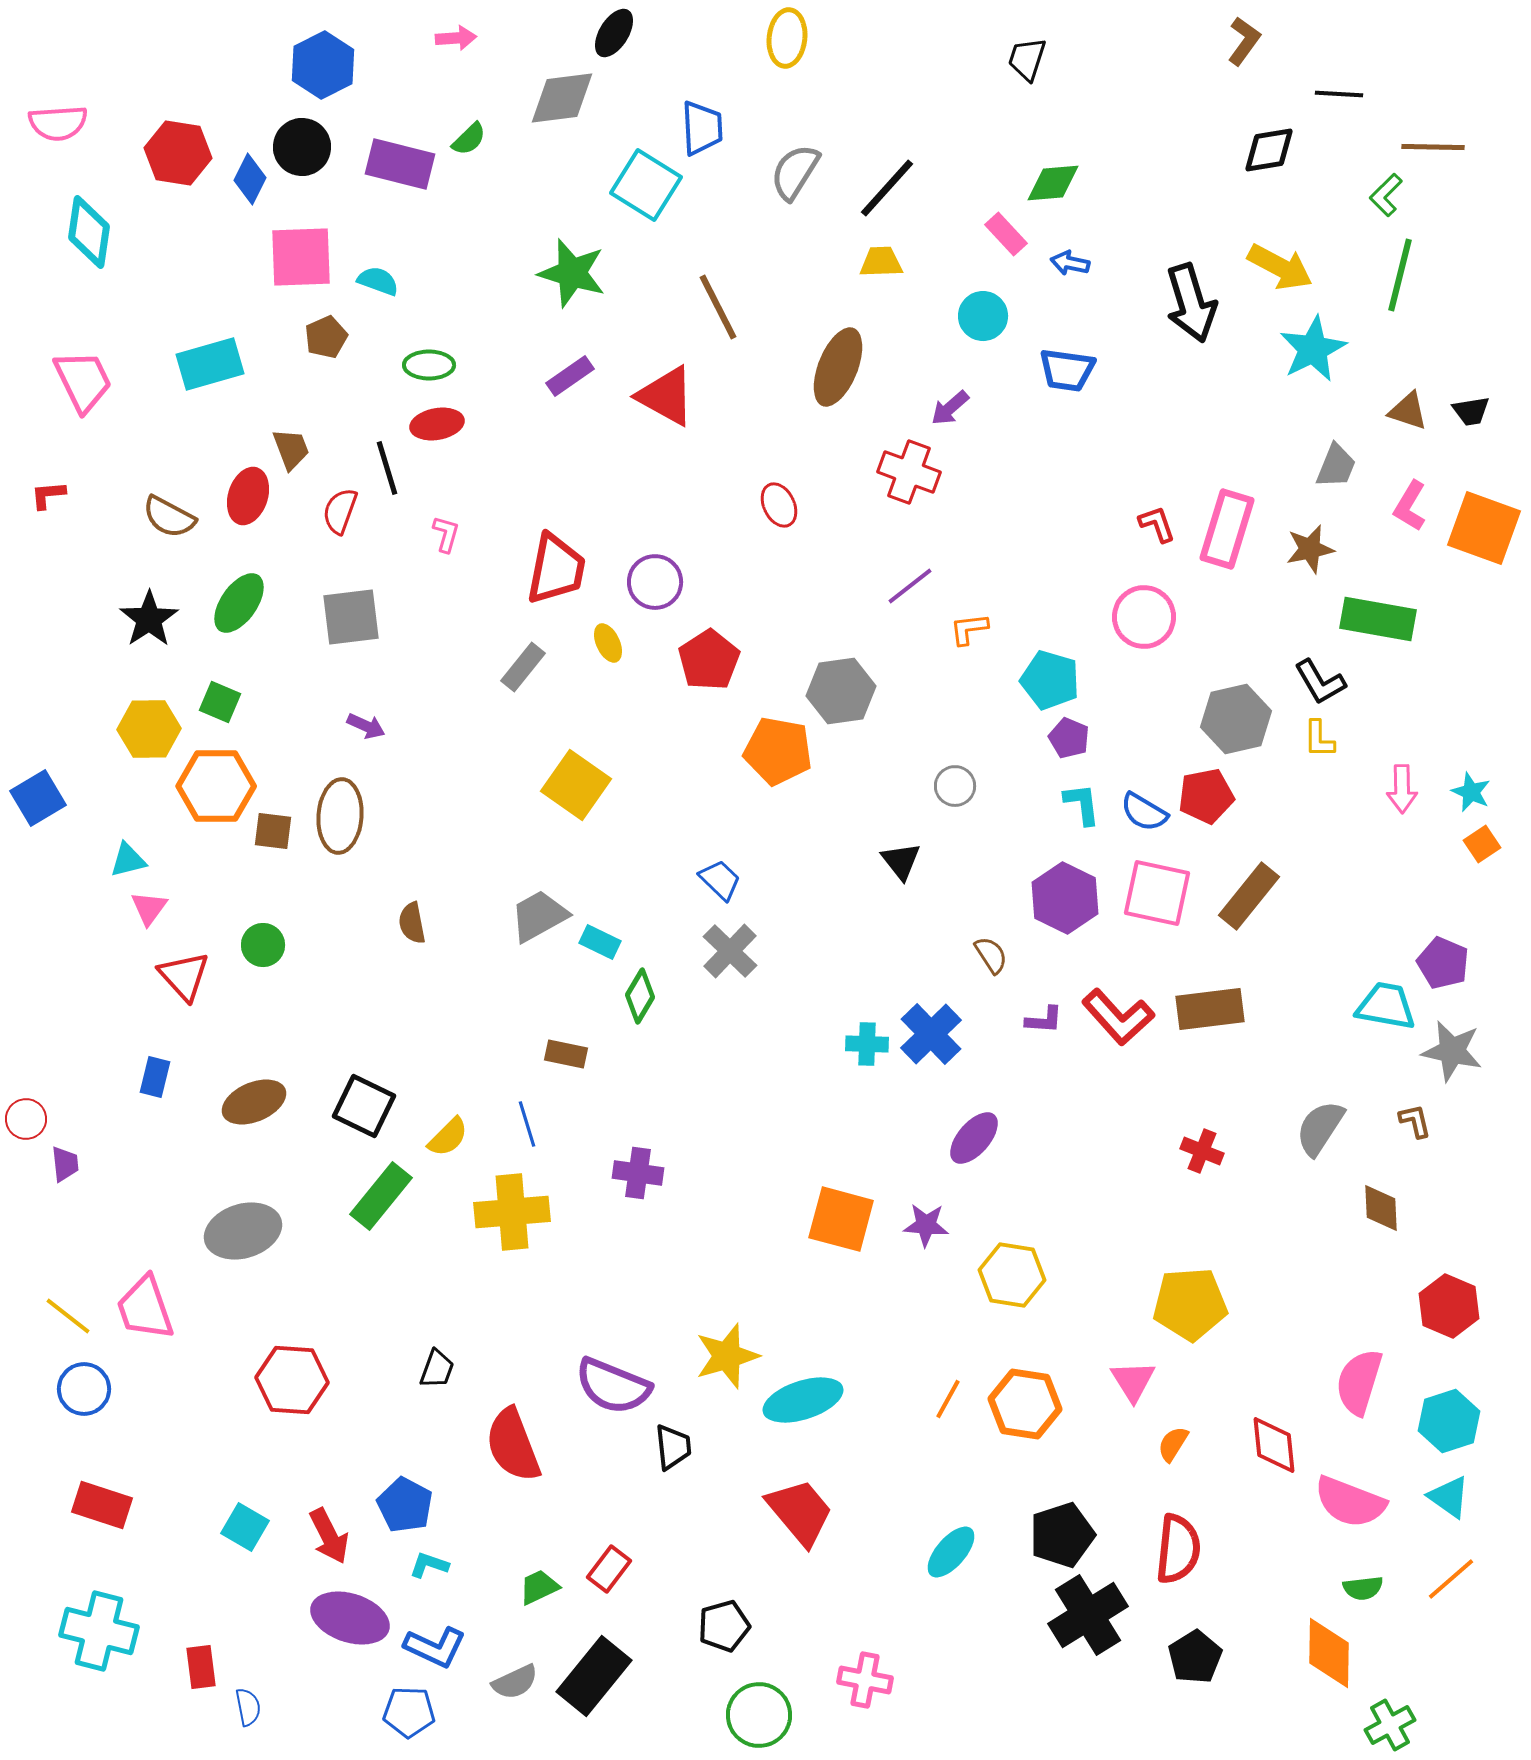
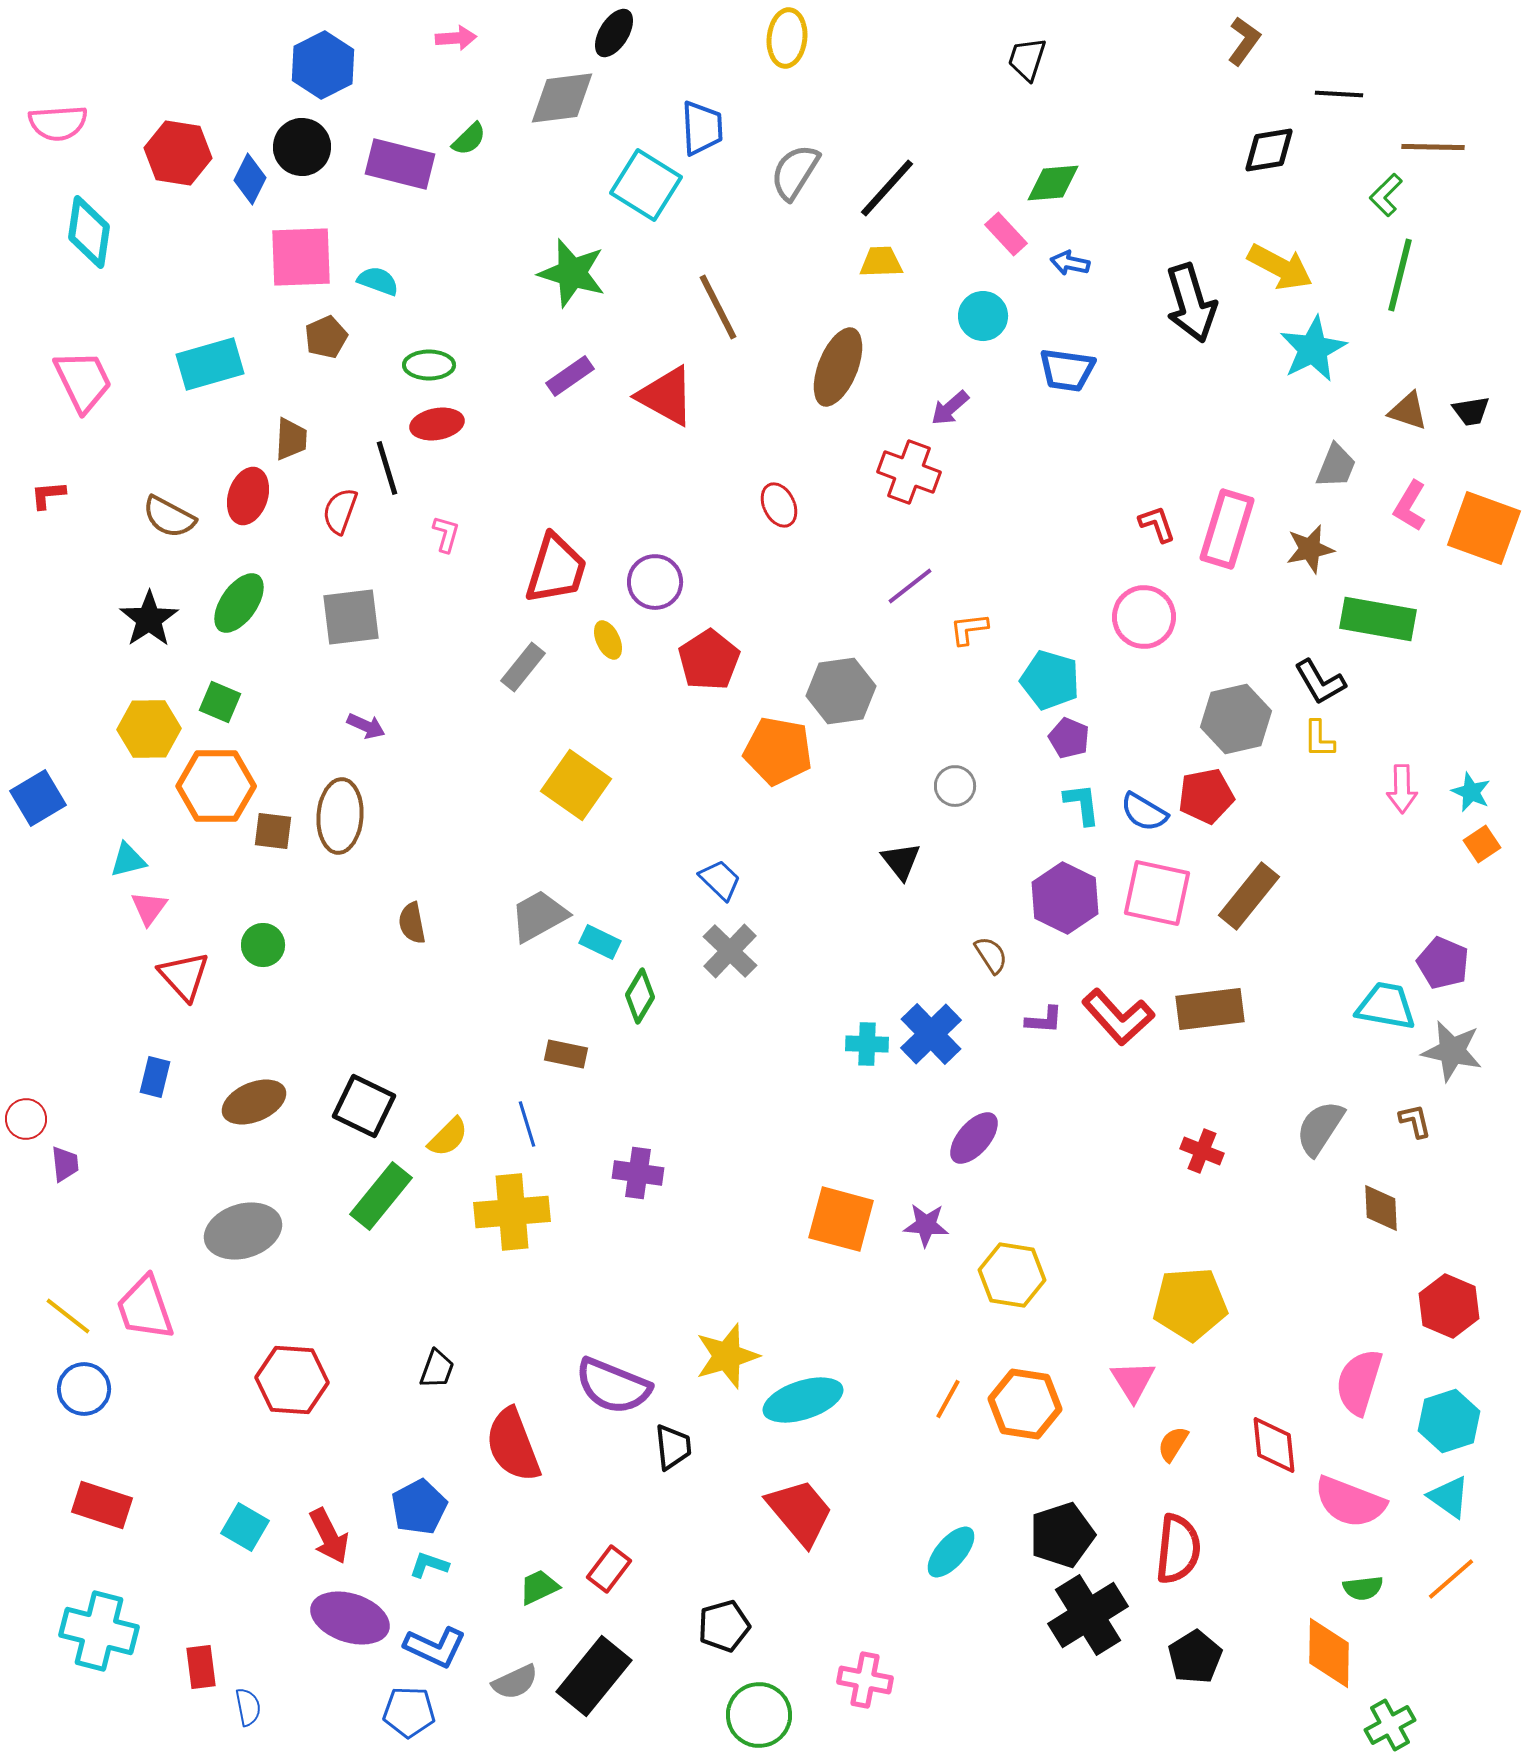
brown trapezoid at (291, 449): moved 10 px up; rotated 24 degrees clockwise
red trapezoid at (556, 569): rotated 6 degrees clockwise
yellow ellipse at (608, 643): moved 3 px up
blue pentagon at (405, 1505): moved 14 px right, 2 px down; rotated 16 degrees clockwise
